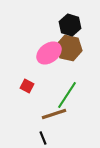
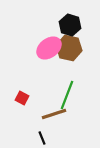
pink ellipse: moved 5 px up
red square: moved 5 px left, 12 px down
green line: rotated 12 degrees counterclockwise
black line: moved 1 px left
